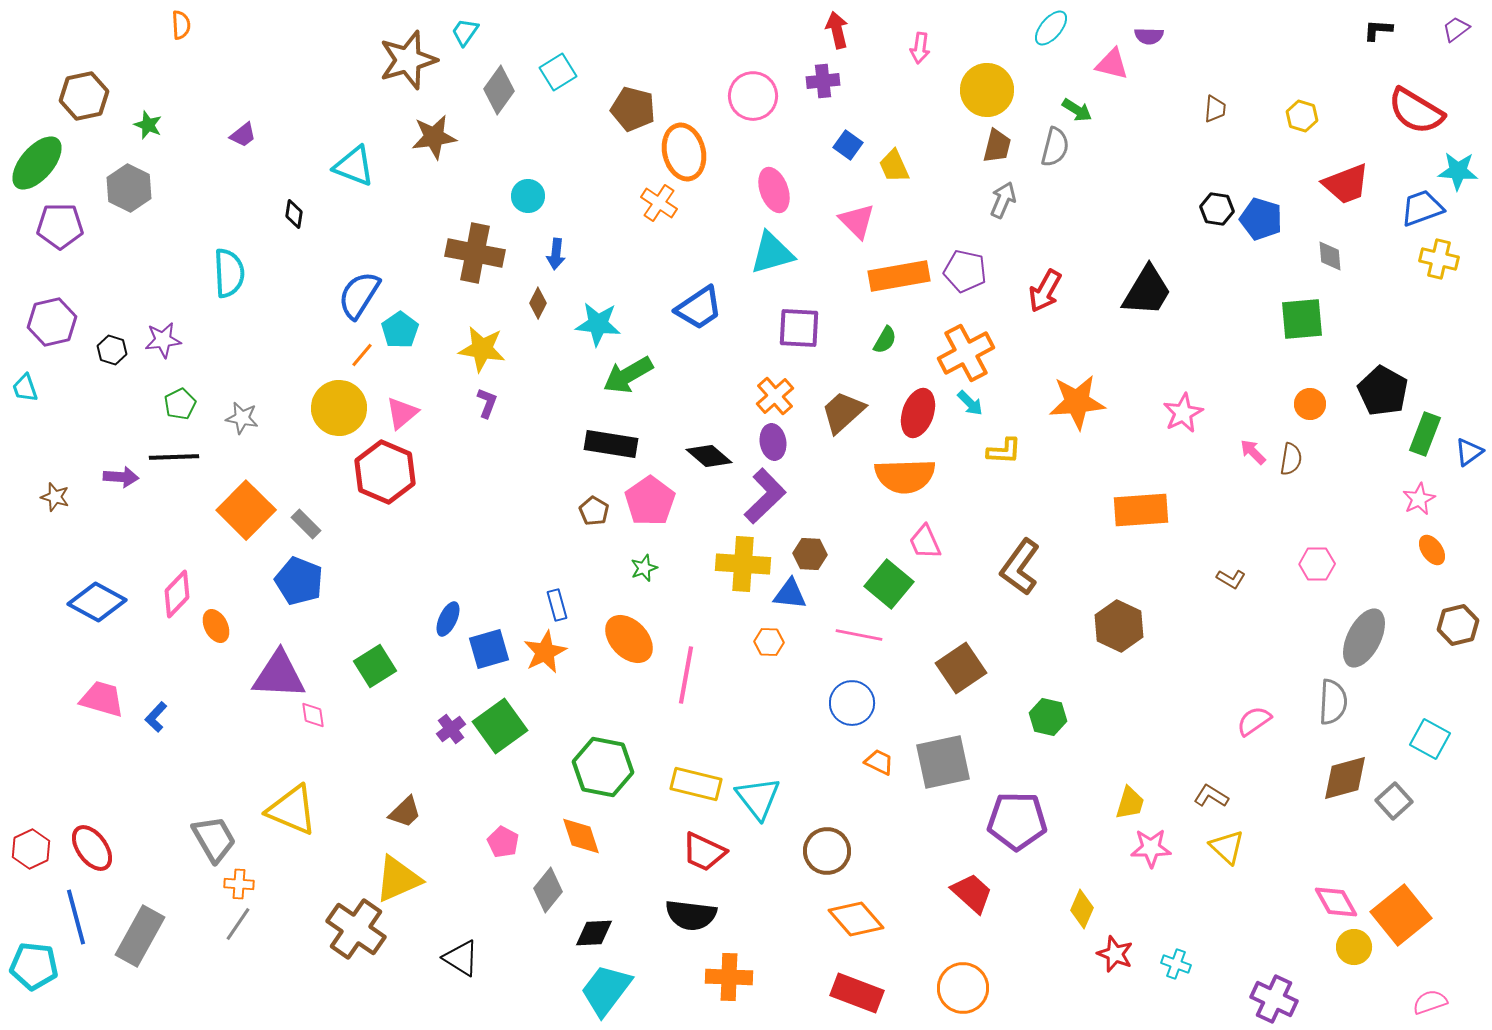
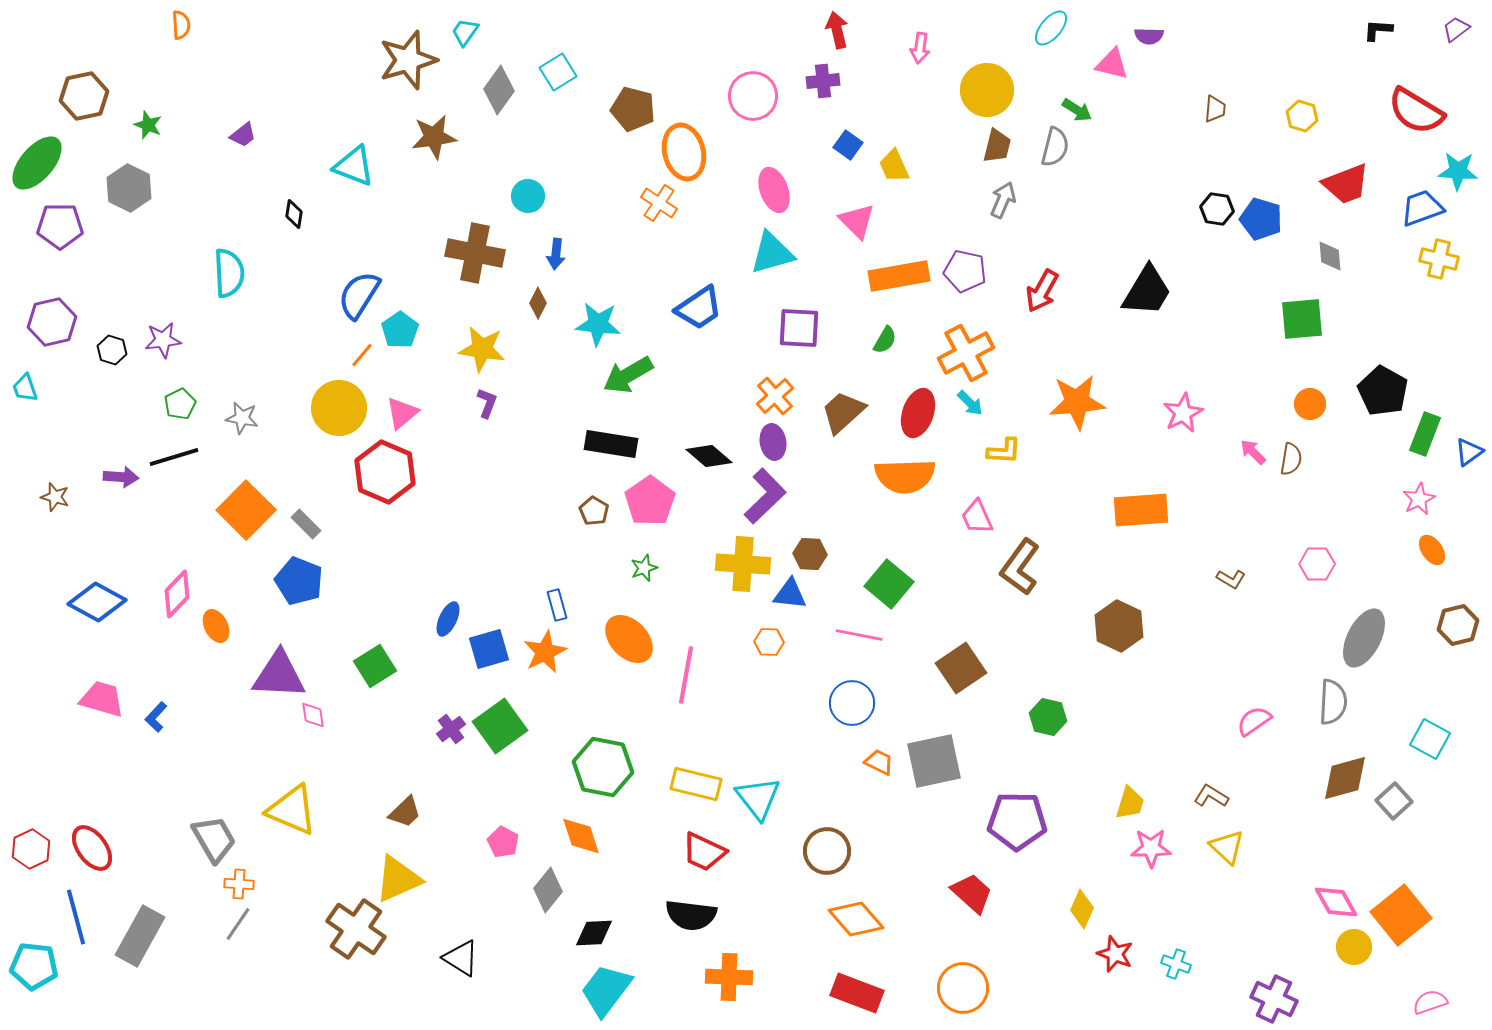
red arrow at (1045, 291): moved 3 px left
black line at (174, 457): rotated 15 degrees counterclockwise
pink trapezoid at (925, 542): moved 52 px right, 25 px up
gray square at (943, 762): moved 9 px left, 1 px up
